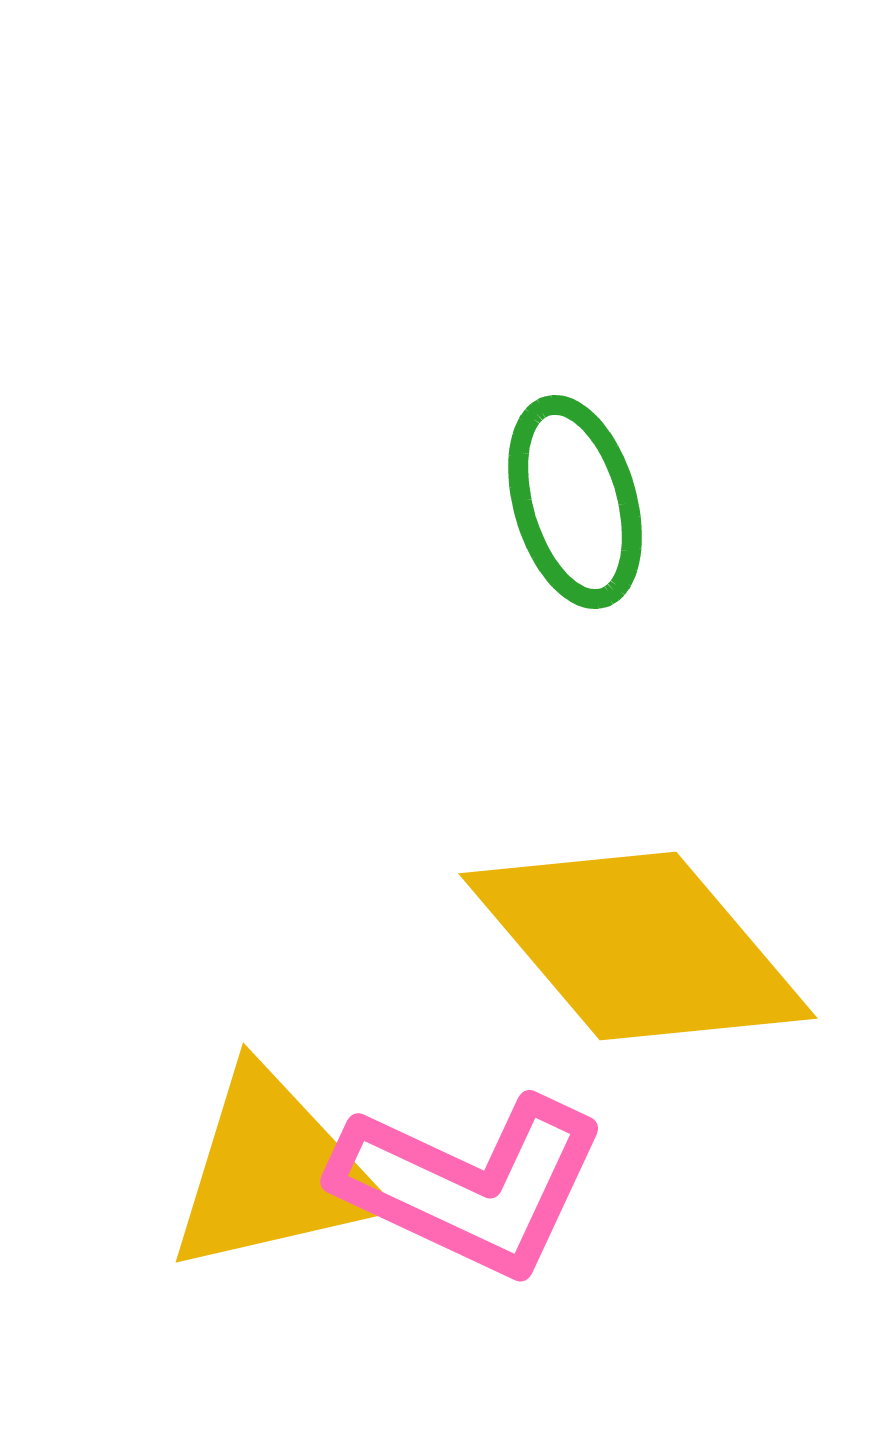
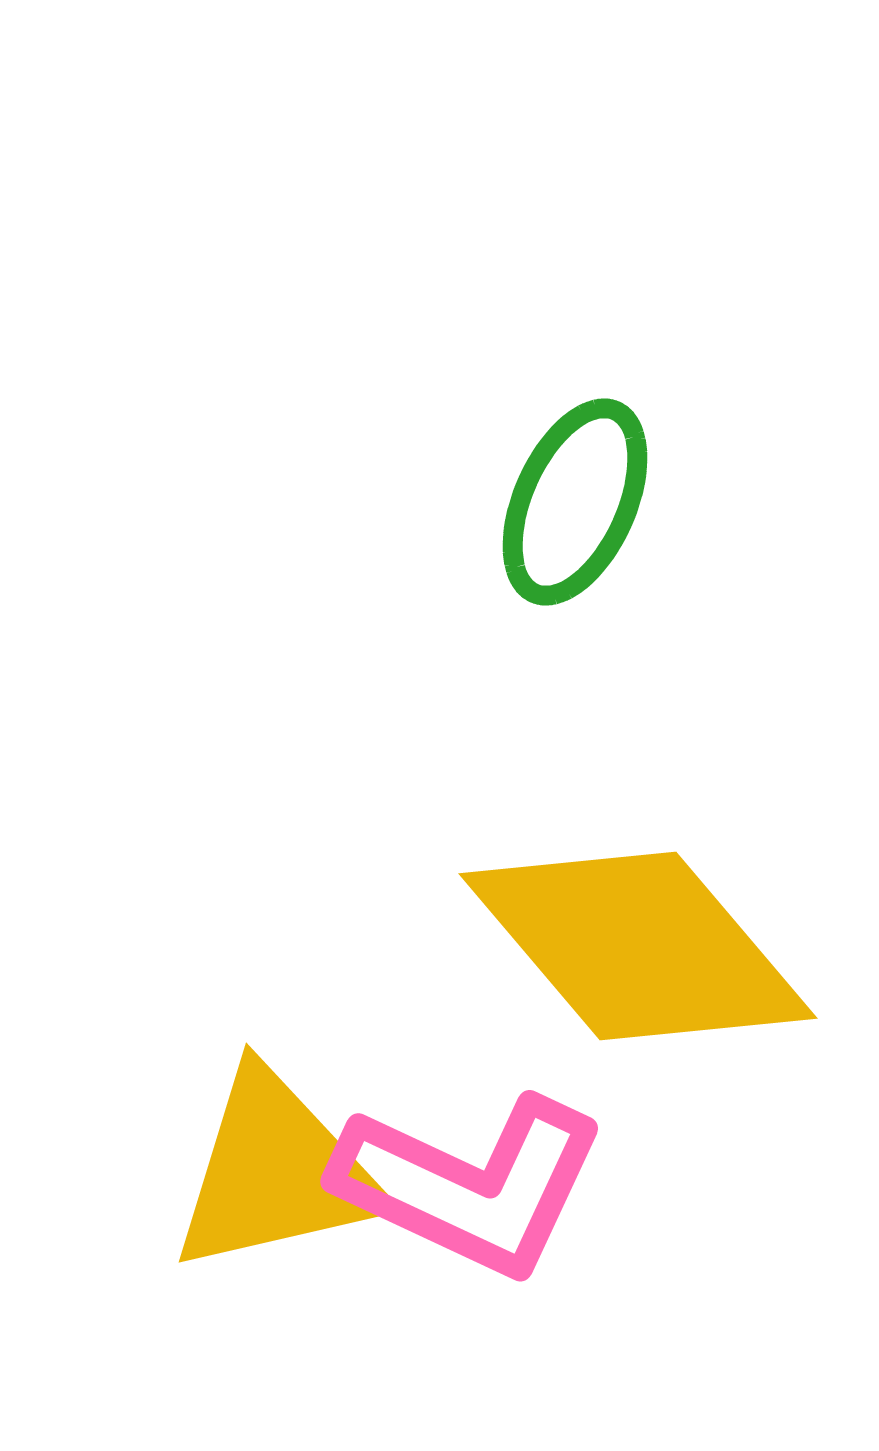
green ellipse: rotated 40 degrees clockwise
yellow triangle: moved 3 px right
